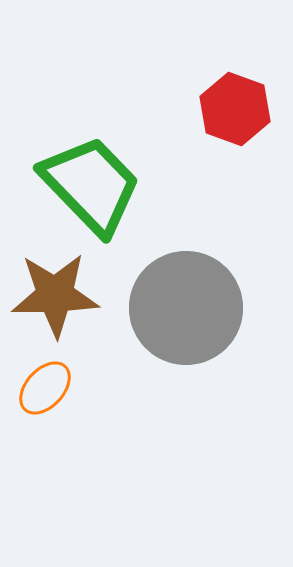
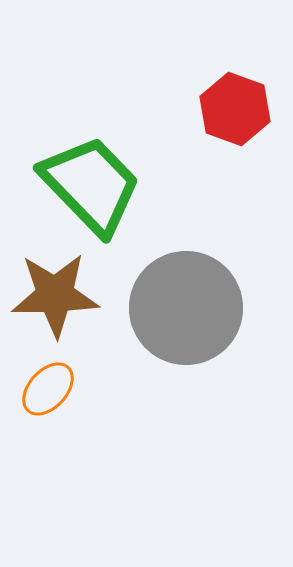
orange ellipse: moved 3 px right, 1 px down
